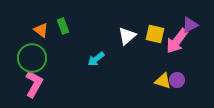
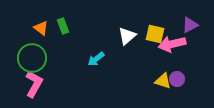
orange triangle: moved 2 px up
pink arrow: moved 5 px left, 3 px down; rotated 40 degrees clockwise
purple circle: moved 1 px up
